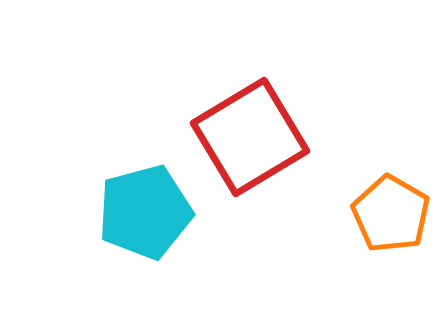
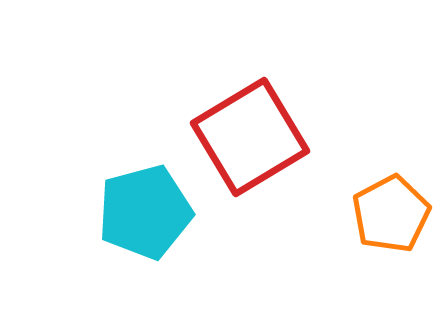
orange pentagon: rotated 14 degrees clockwise
